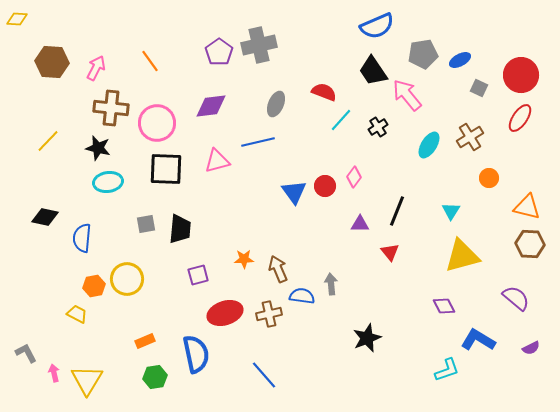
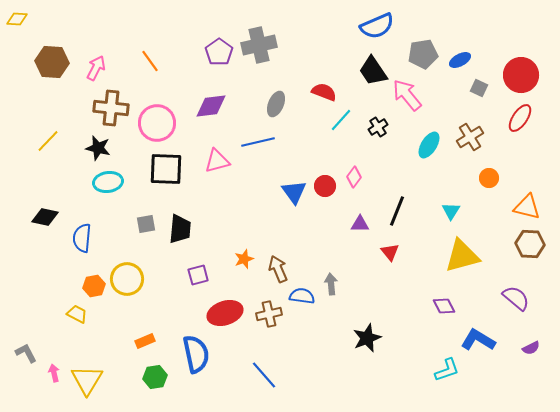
orange star at (244, 259): rotated 18 degrees counterclockwise
